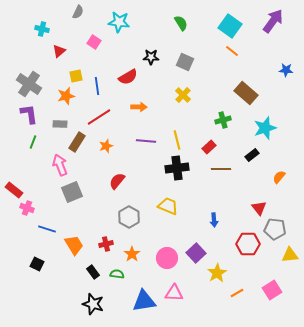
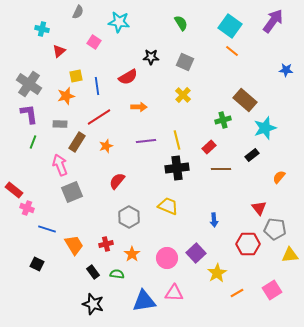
brown rectangle at (246, 93): moved 1 px left, 7 px down
purple line at (146, 141): rotated 12 degrees counterclockwise
